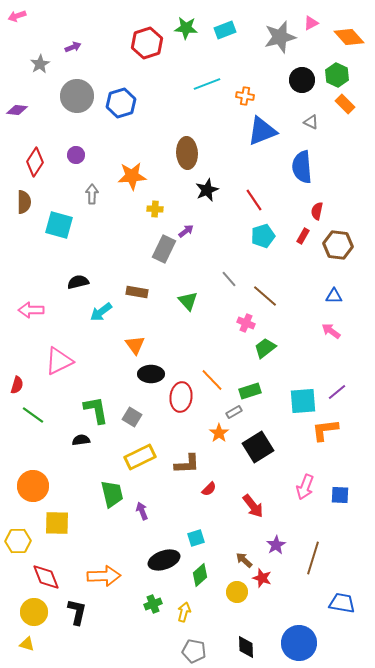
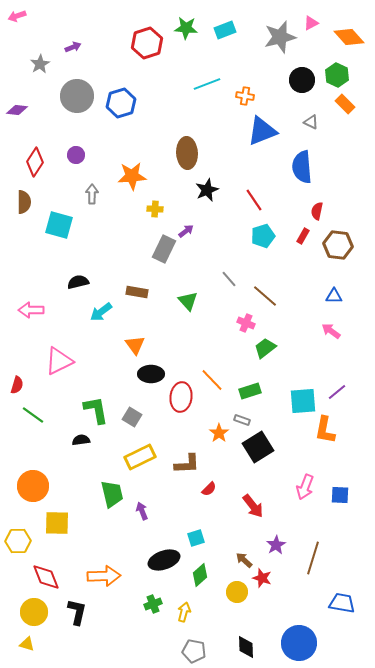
gray rectangle at (234, 412): moved 8 px right, 8 px down; rotated 49 degrees clockwise
orange L-shape at (325, 430): rotated 72 degrees counterclockwise
